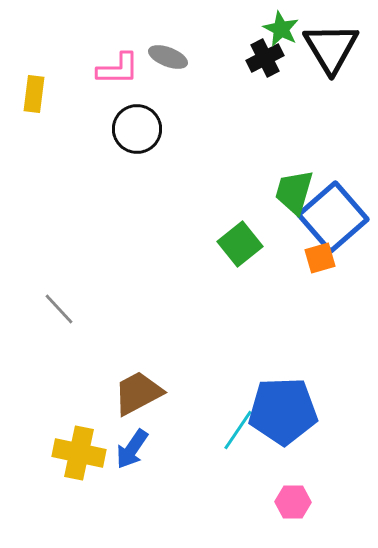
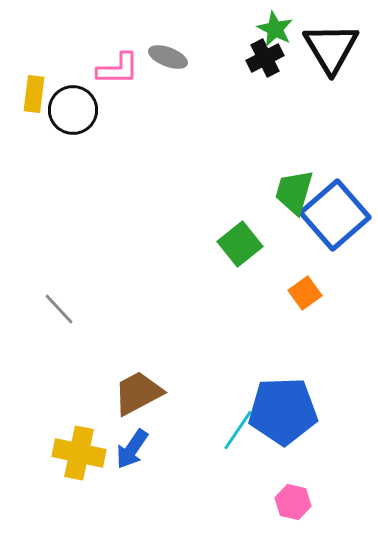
green star: moved 6 px left
black circle: moved 64 px left, 19 px up
blue square: moved 2 px right, 2 px up
orange square: moved 15 px left, 35 px down; rotated 20 degrees counterclockwise
pink hexagon: rotated 12 degrees clockwise
